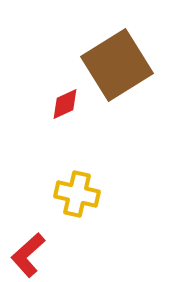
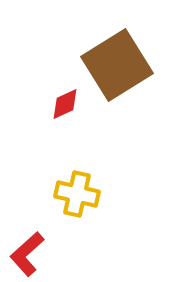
red L-shape: moved 1 px left, 1 px up
